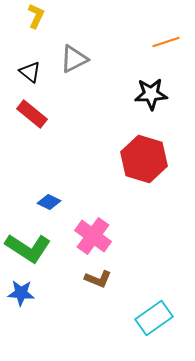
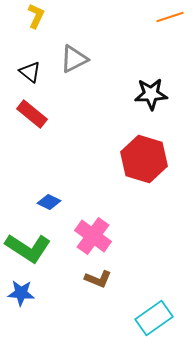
orange line: moved 4 px right, 25 px up
